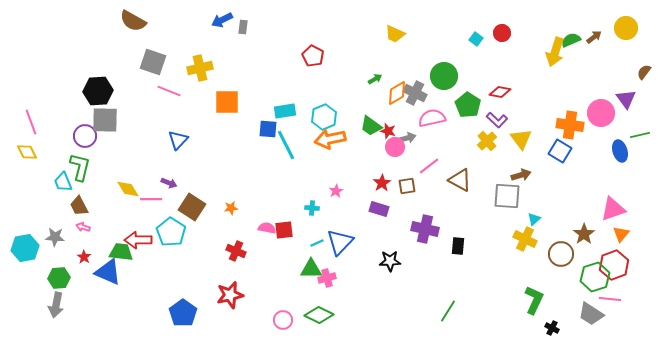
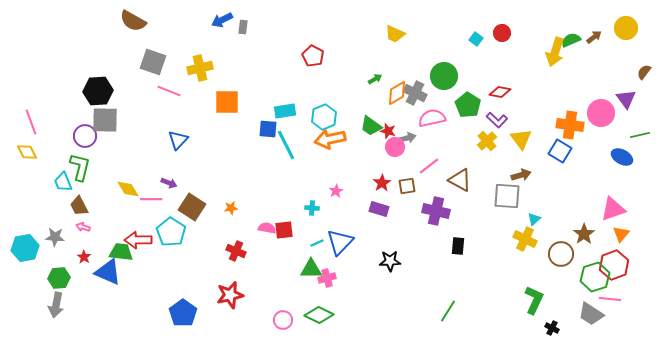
blue ellipse at (620, 151): moved 2 px right, 6 px down; rotated 45 degrees counterclockwise
purple cross at (425, 229): moved 11 px right, 18 px up
